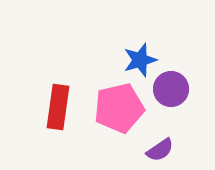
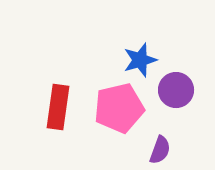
purple circle: moved 5 px right, 1 px down
purple semicircle: rotated 36 degrees counterclockwise
